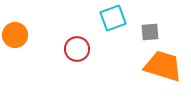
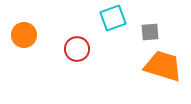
orange circle: moved 9 px right
